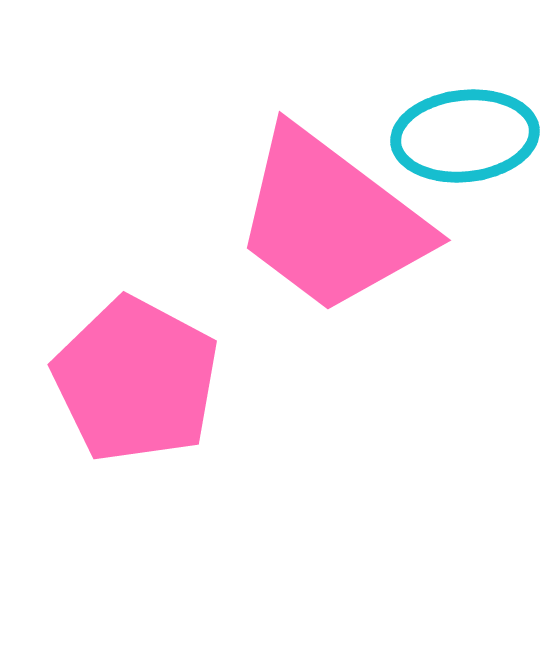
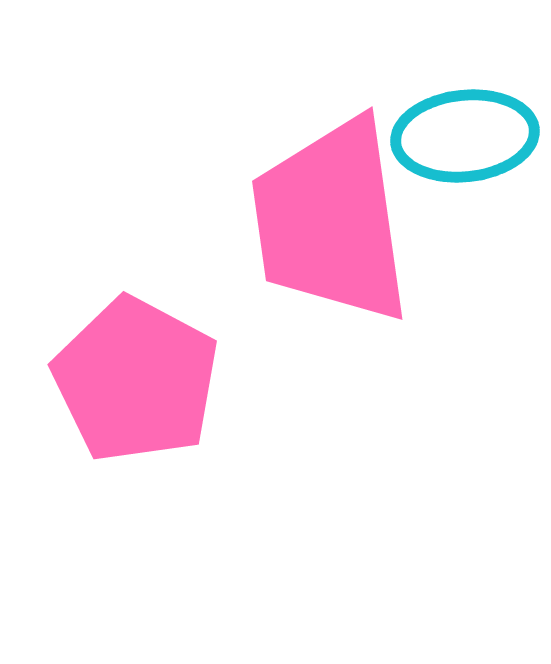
pink trapezoid: rotated 45 degrees clockwise
